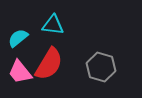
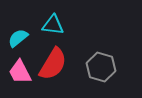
red semicircle: moved 4 px right
pink trapezoid: rotated 12 degrees clockwise
